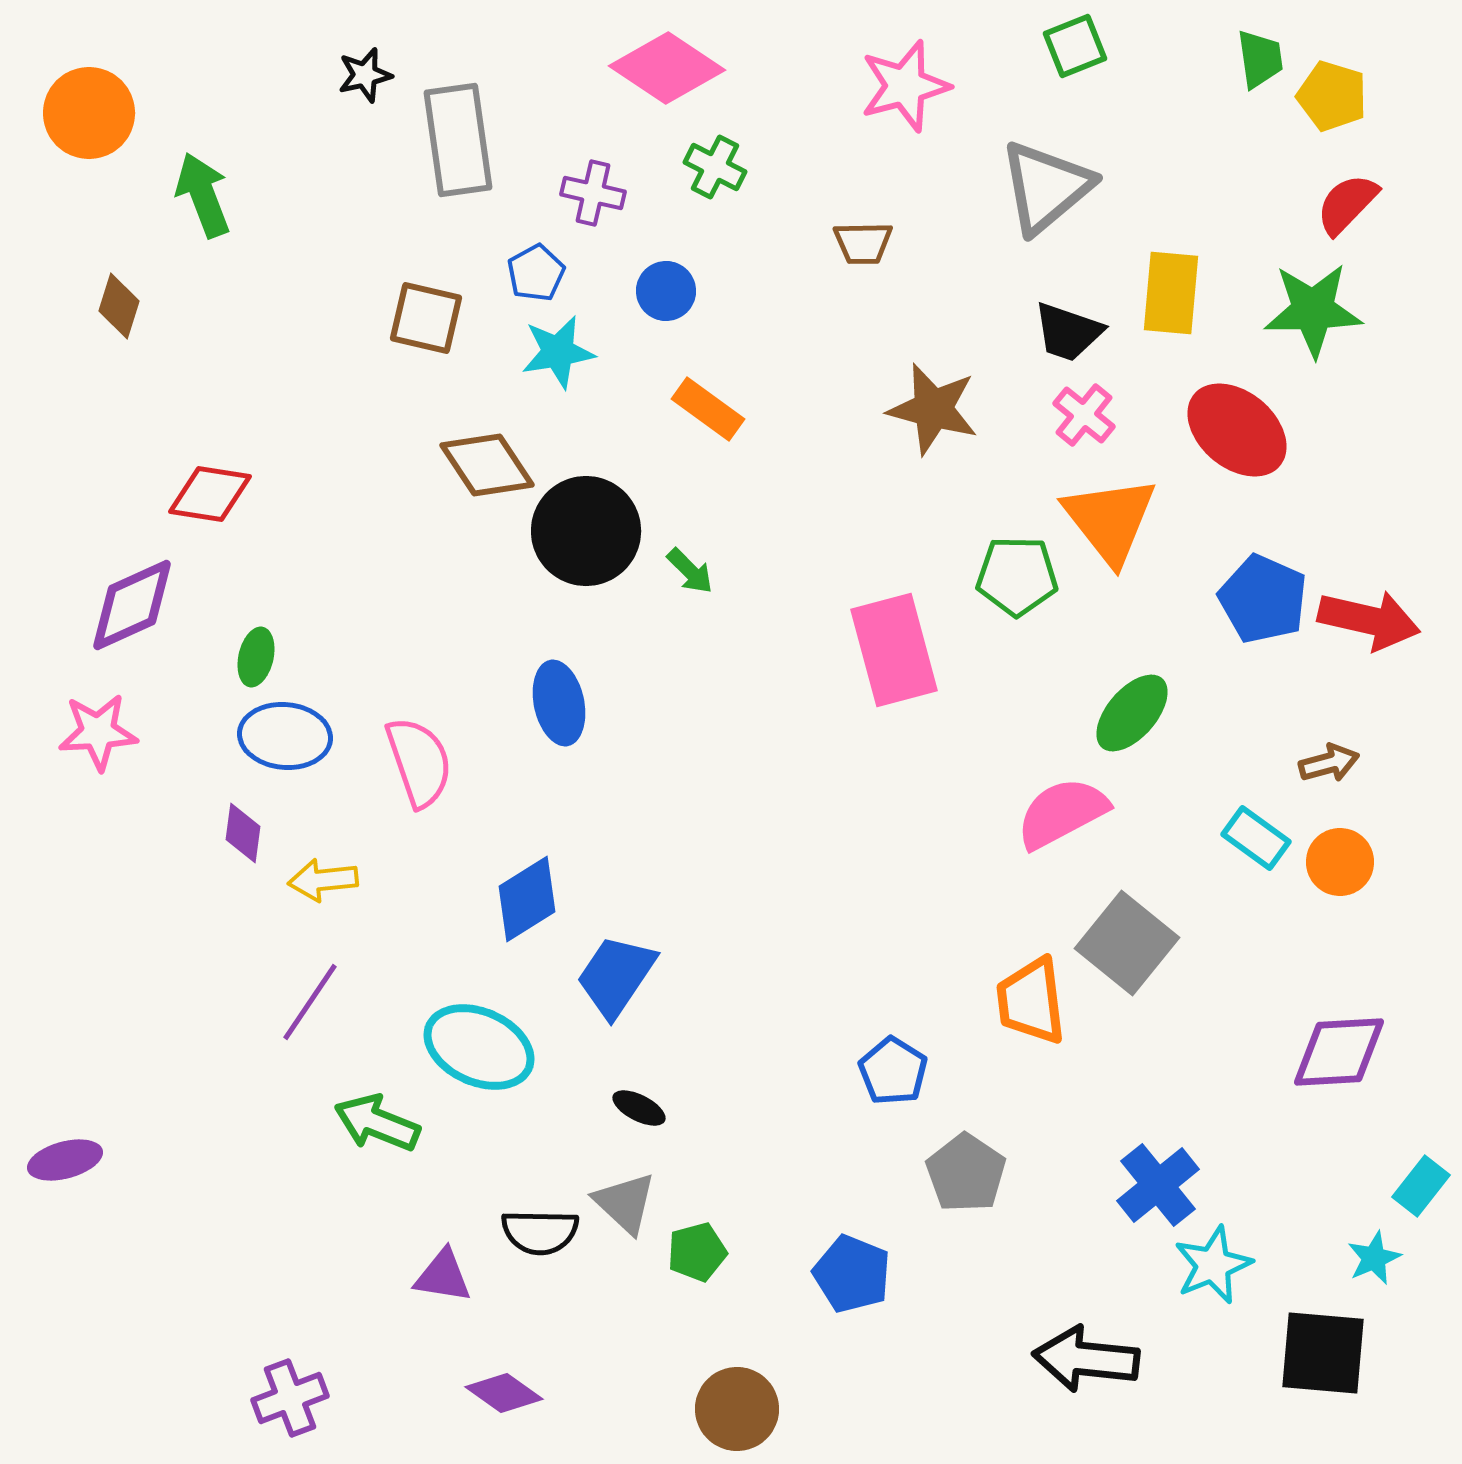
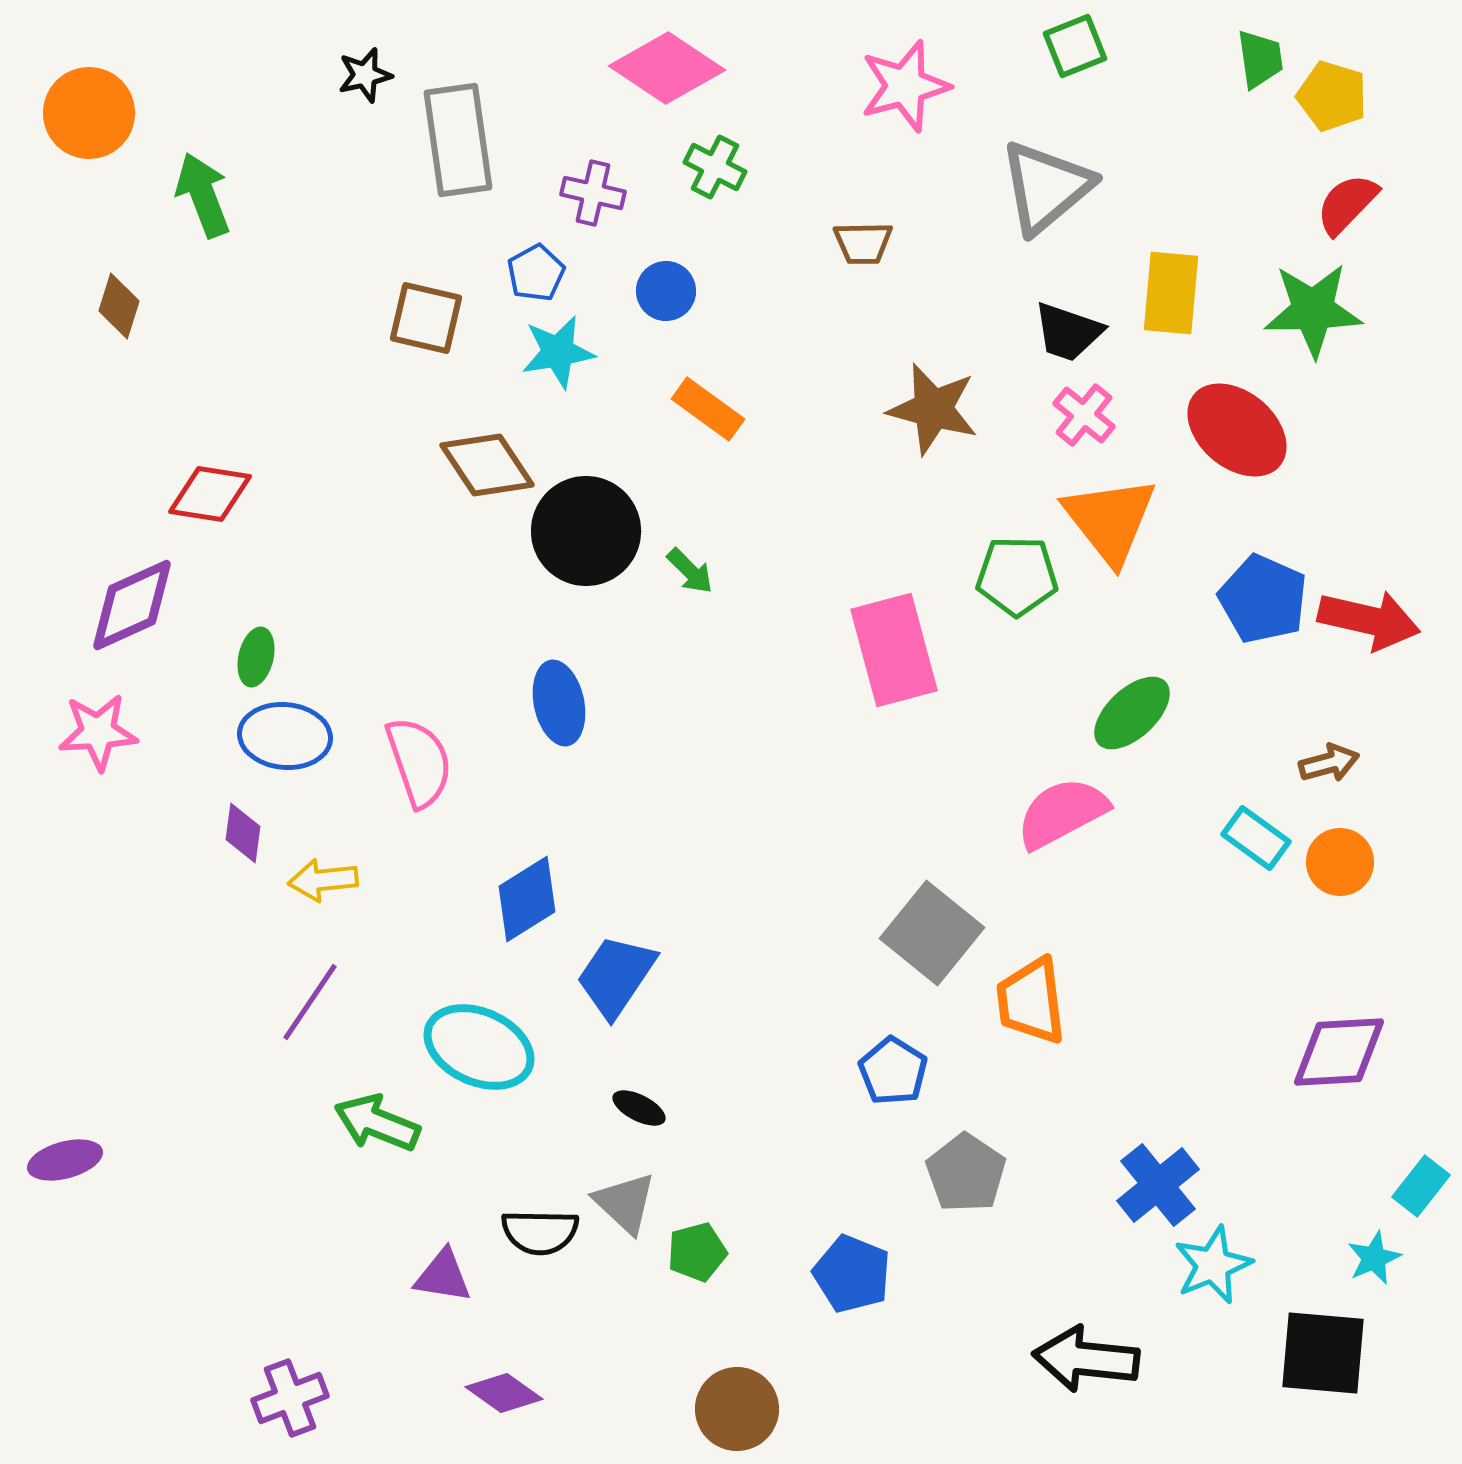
green ellipse at (1132, 713): rotated 6 degrees clockwise
gray square at (1127, 943): moved 195 px left, 10 px up
